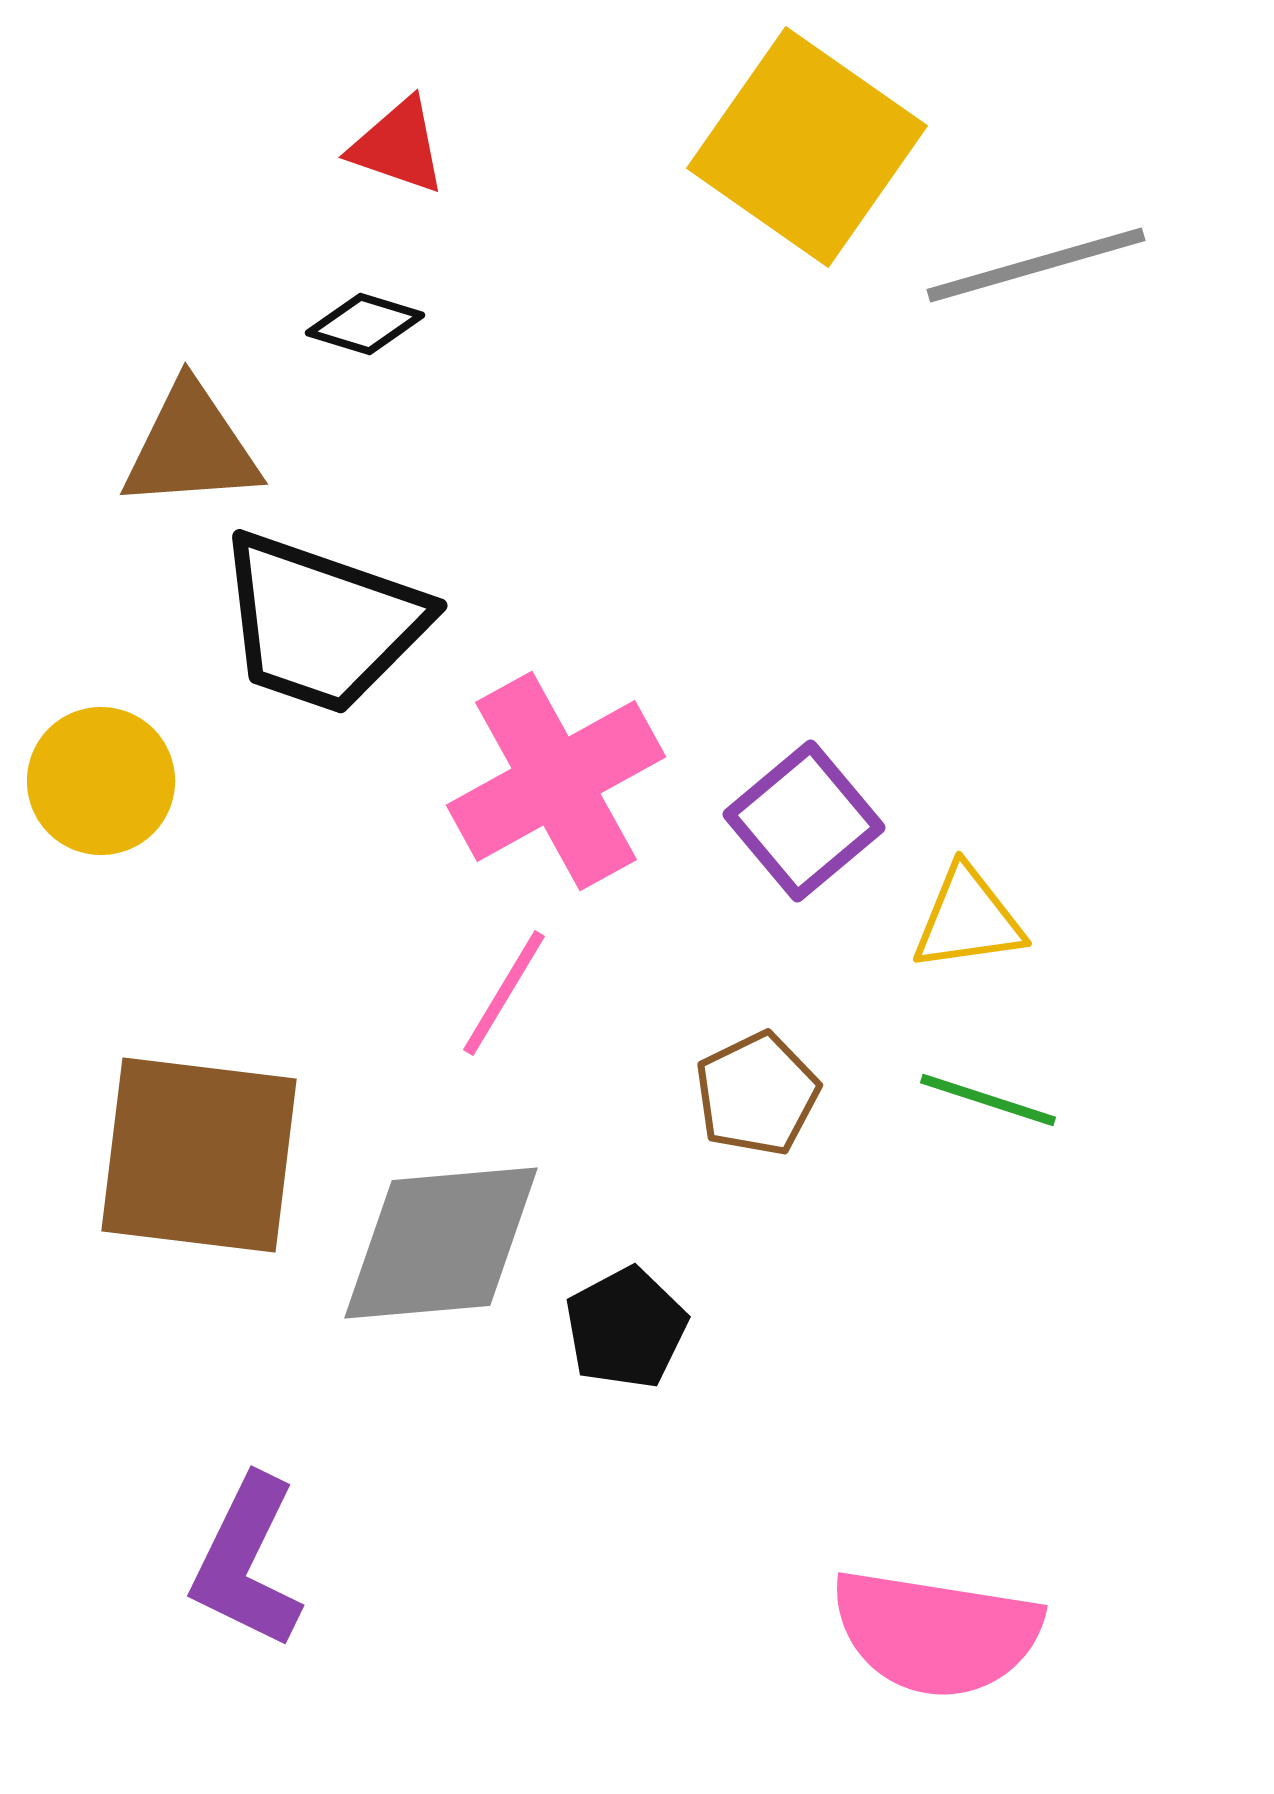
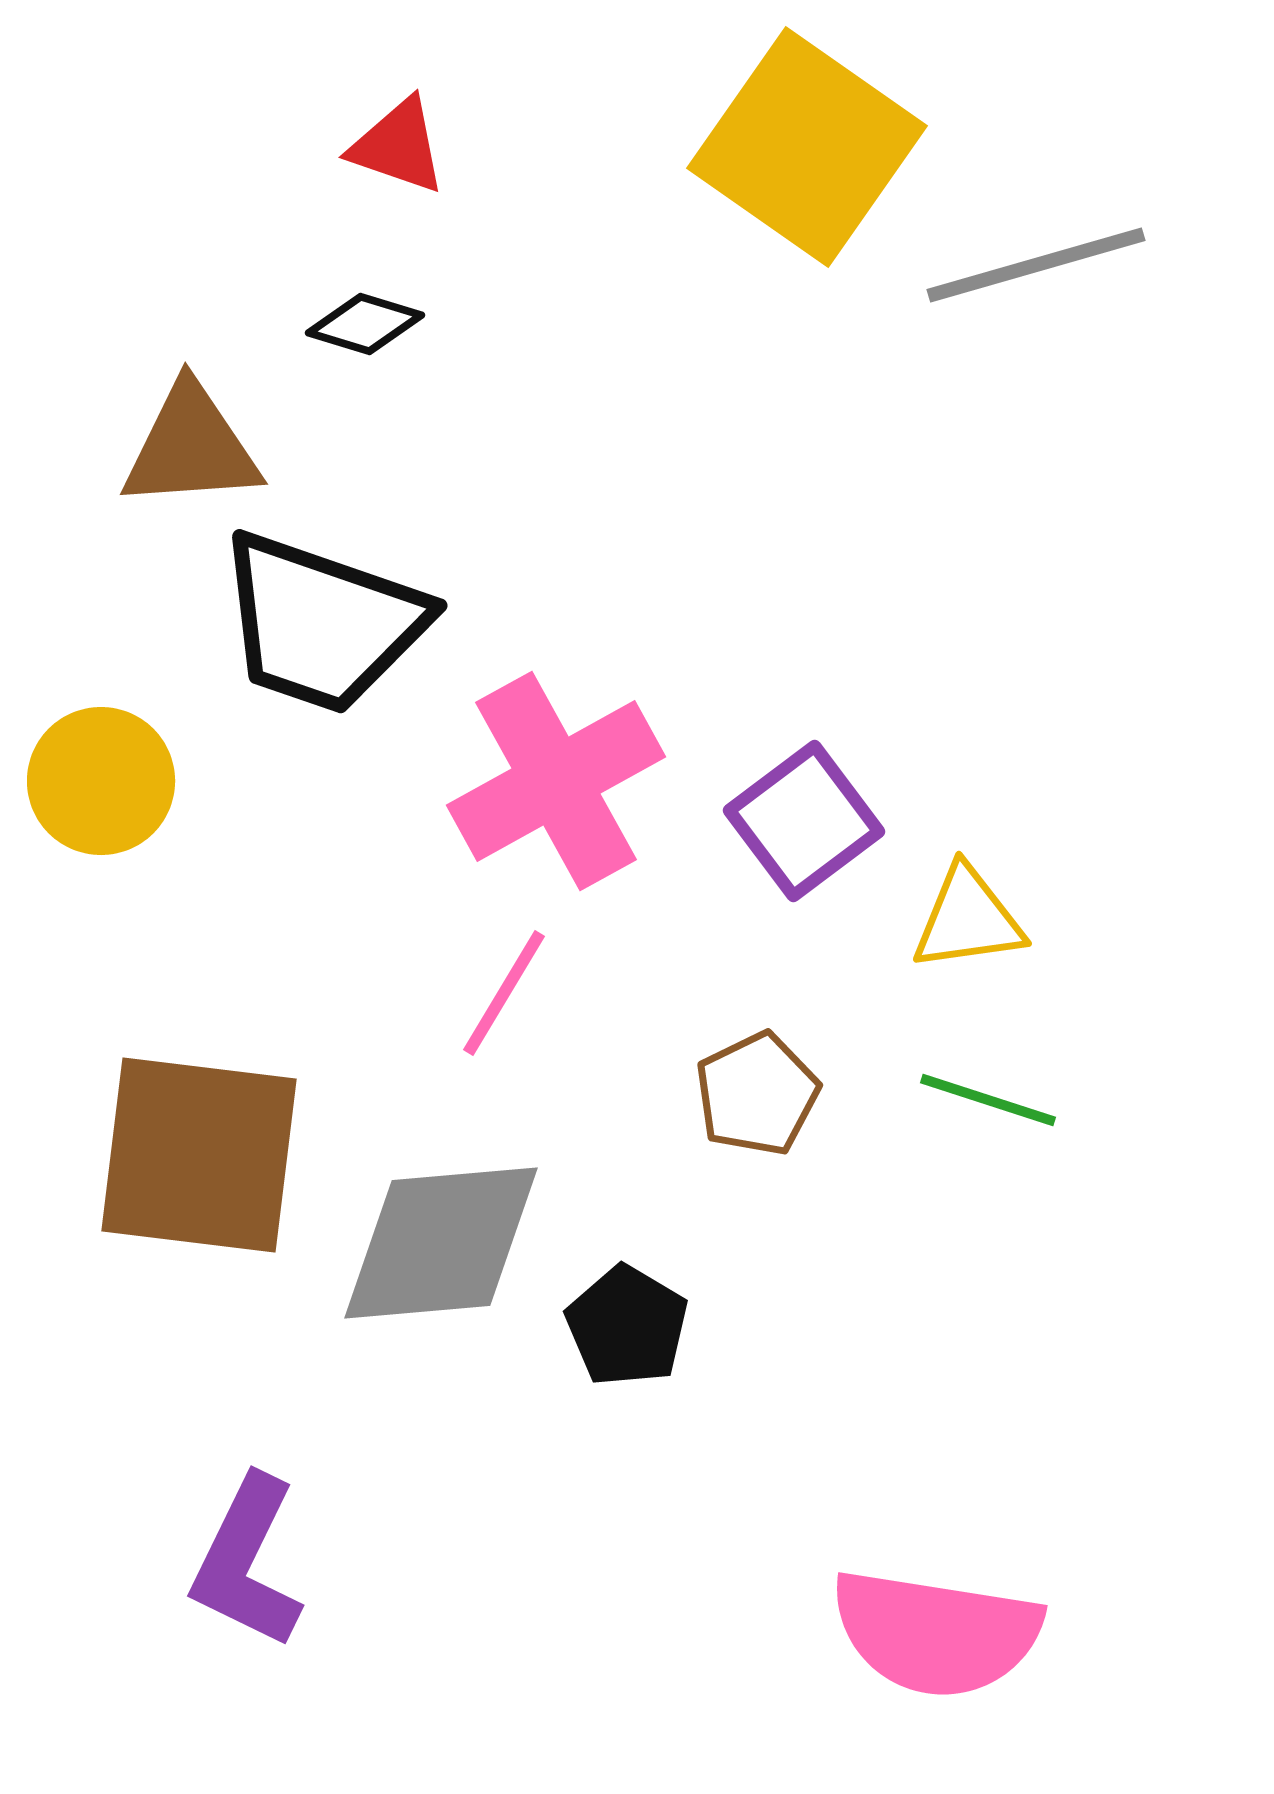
purple square: rotated 3 degrees clockwise
black pentagon: moved 1 px right, 2 px up; rotated 13 degrees counterclockwise
